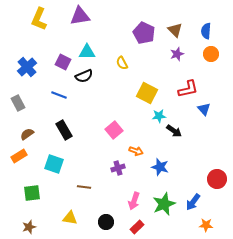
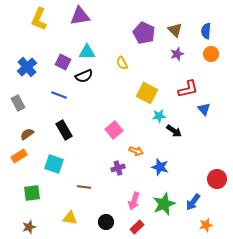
orange star: rotated 16 degrees counterclockwise
